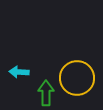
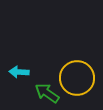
green arrow: moved 1 px right; rotated 55 degrees counterclockwise
